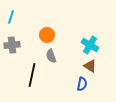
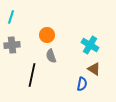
brown triangle: moved 4 px right, 3 px down
